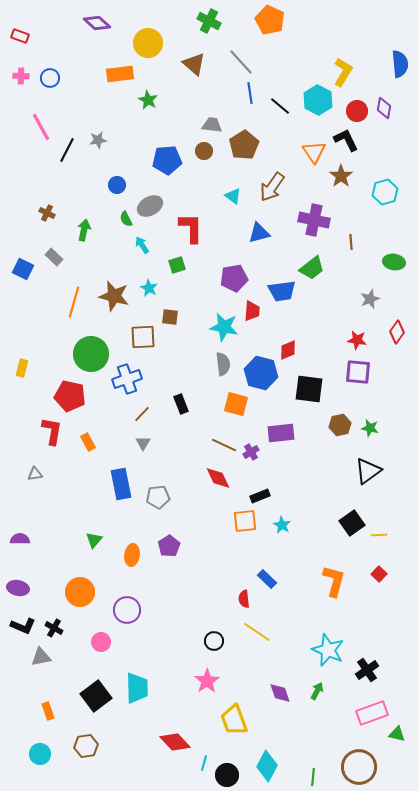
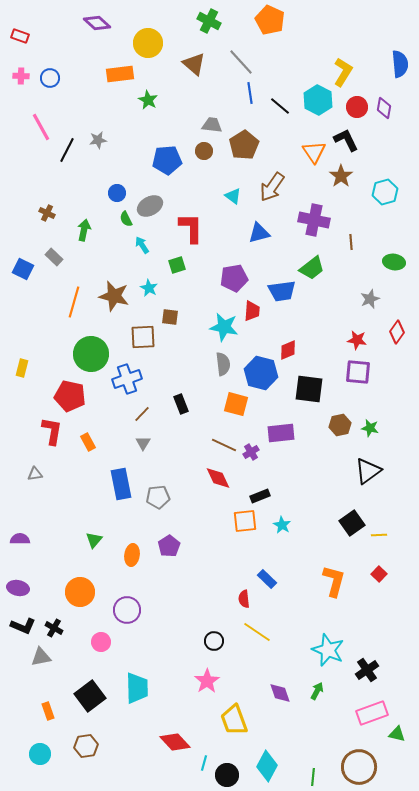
red circle at (357, 111): moved 4 px up
blue circle at (117, 185): moved 8 px down
black square at (96, 696): moved 6 px left
